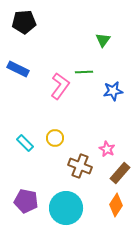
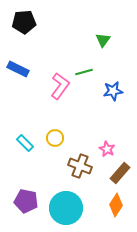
green line: rotated 12 degrees counterclockwise
